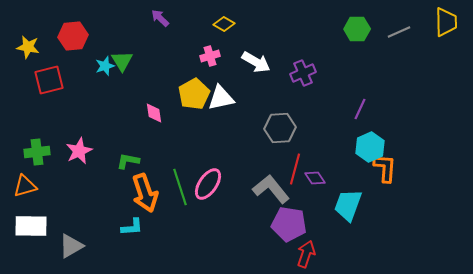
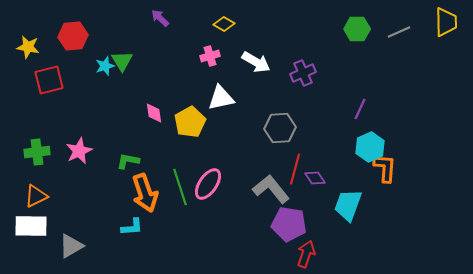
yellow pentagon: moved 4 px left, 28 px down
orange triangle: moved 11 px right, 10 px down; rotated 10 degrees counterclockwise
